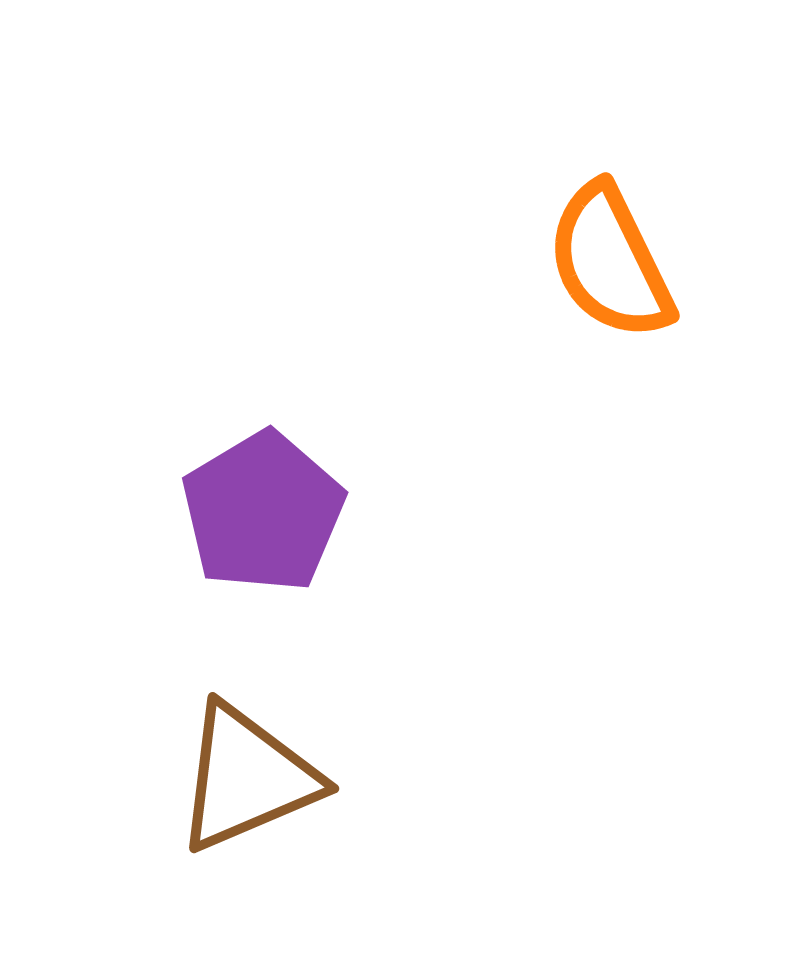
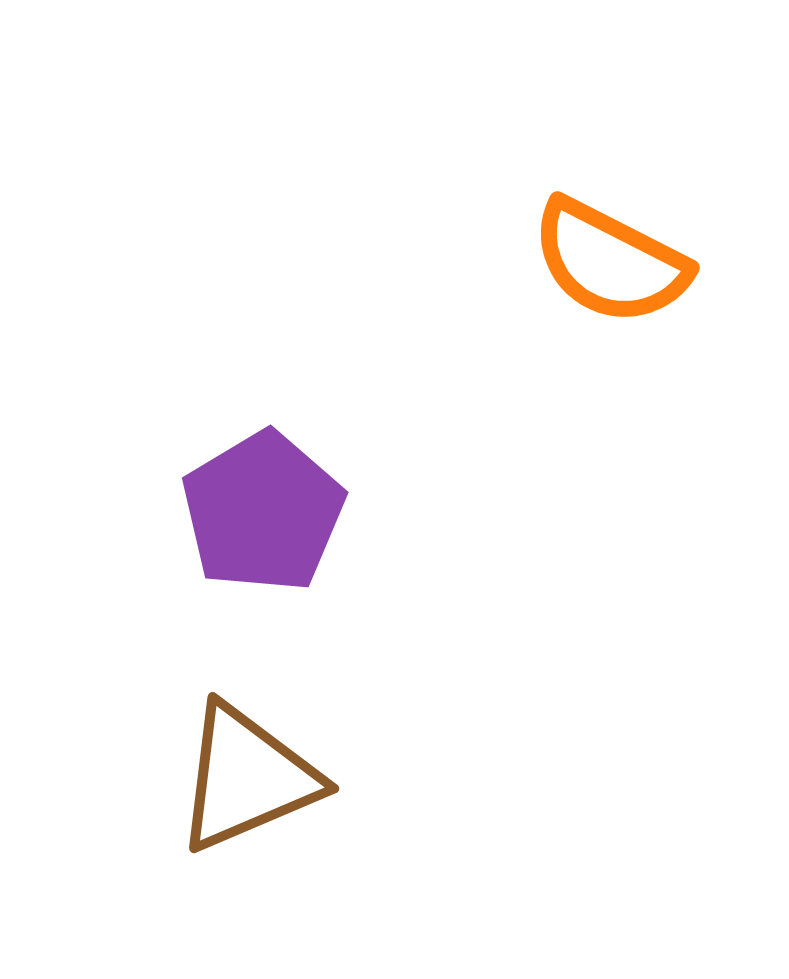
orange semicircle: rotated 37 degrees counterclockwise
